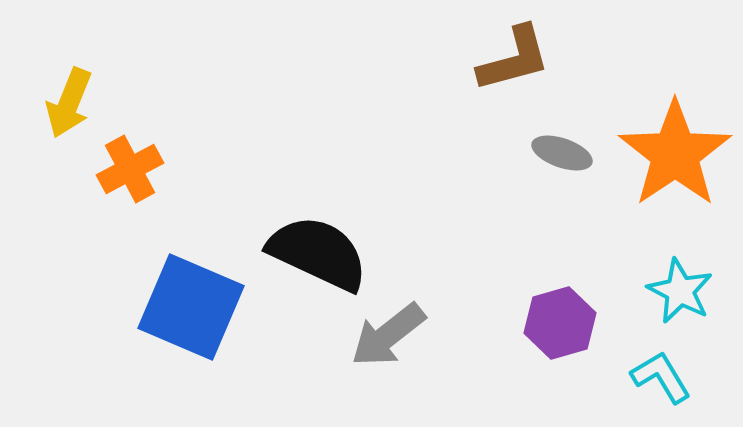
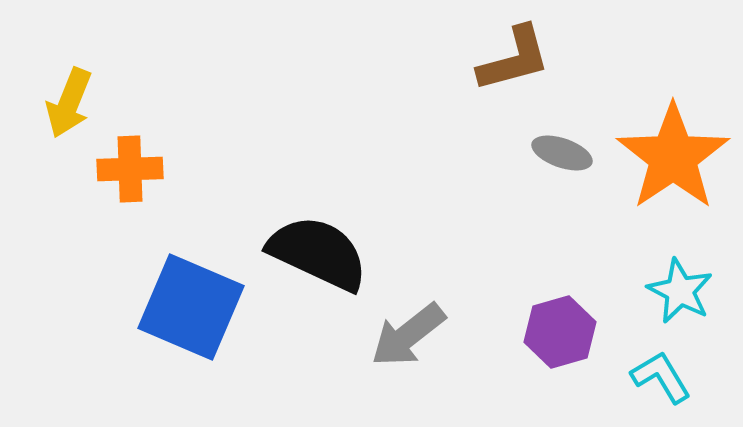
orange star: moved 2 px left, 3 px down
orange cross: rotated 26 degrees clockwise
purple hexagon: moved 9 px down
gray arrow: moved 20 px right
